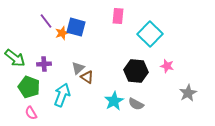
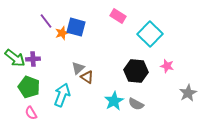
pink rectangle: rotated 63 degrees counterclockwise
purple cross: moved 11 px left, 5 px up
